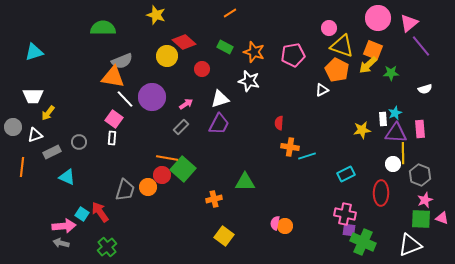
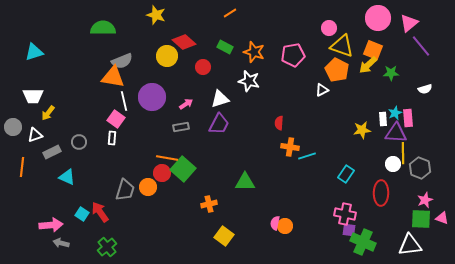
red circle at (202, 69): moved 1 px right, 2 px up
white line at (125, 99): moved 1 px left, 2 px down; rotated 30 degrees clockwise
pink square at (114, 119): moved 2 px right
gray rectangle at (181, 127): rotated 35 degrees clockwise
pink rectangle at (420, 129): moved 12 px left, 11 px up
cyan rectangle at (346, 174): rotated 30 degrees counterclockwise
red circle at (162, 175): moved 2 px up
gray hexagon at (420, 175): moved 7 px up
orange cross at (214, 199): moved 5 px left, 5 px down
pink arrow at (64, 226): moved 13 px left, 1 px up
white triangle at (410, 245): rotated 15 degrees clockwise
